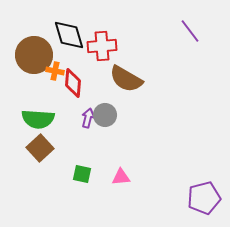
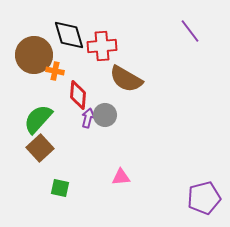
red diamond: moved 5 px right, 12 px down
green semicircle: rotated 128 degrees clockwise
green square: moved 22 px left, 14 px down
